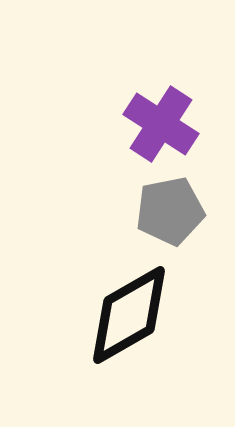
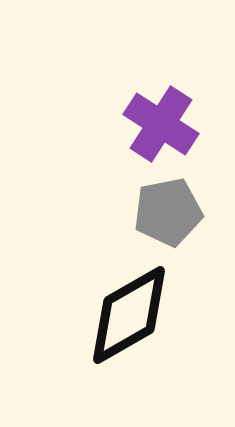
gray pentagon: moved 2 px left, 1 px down
